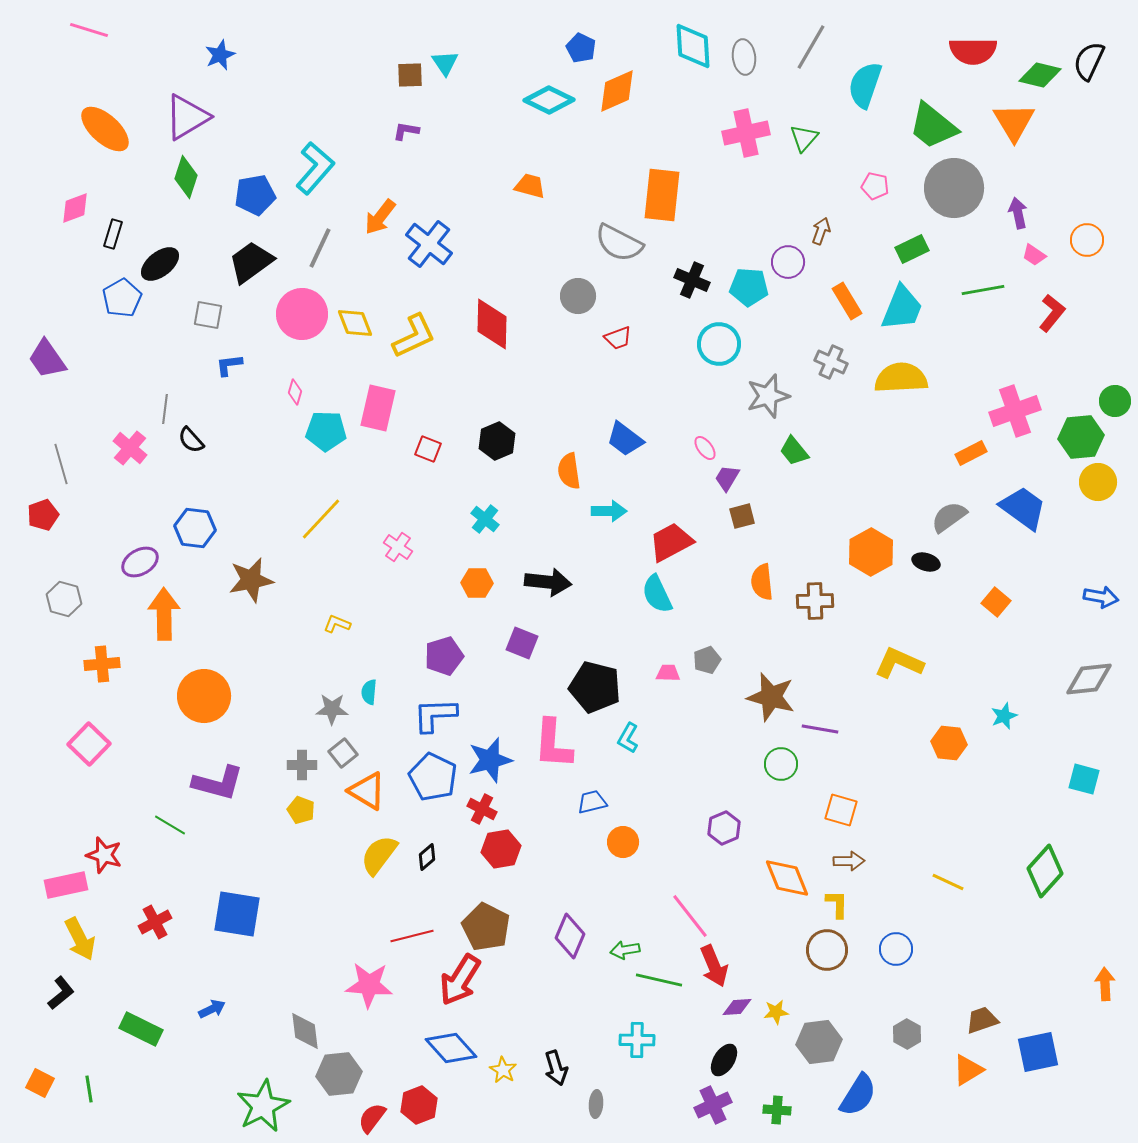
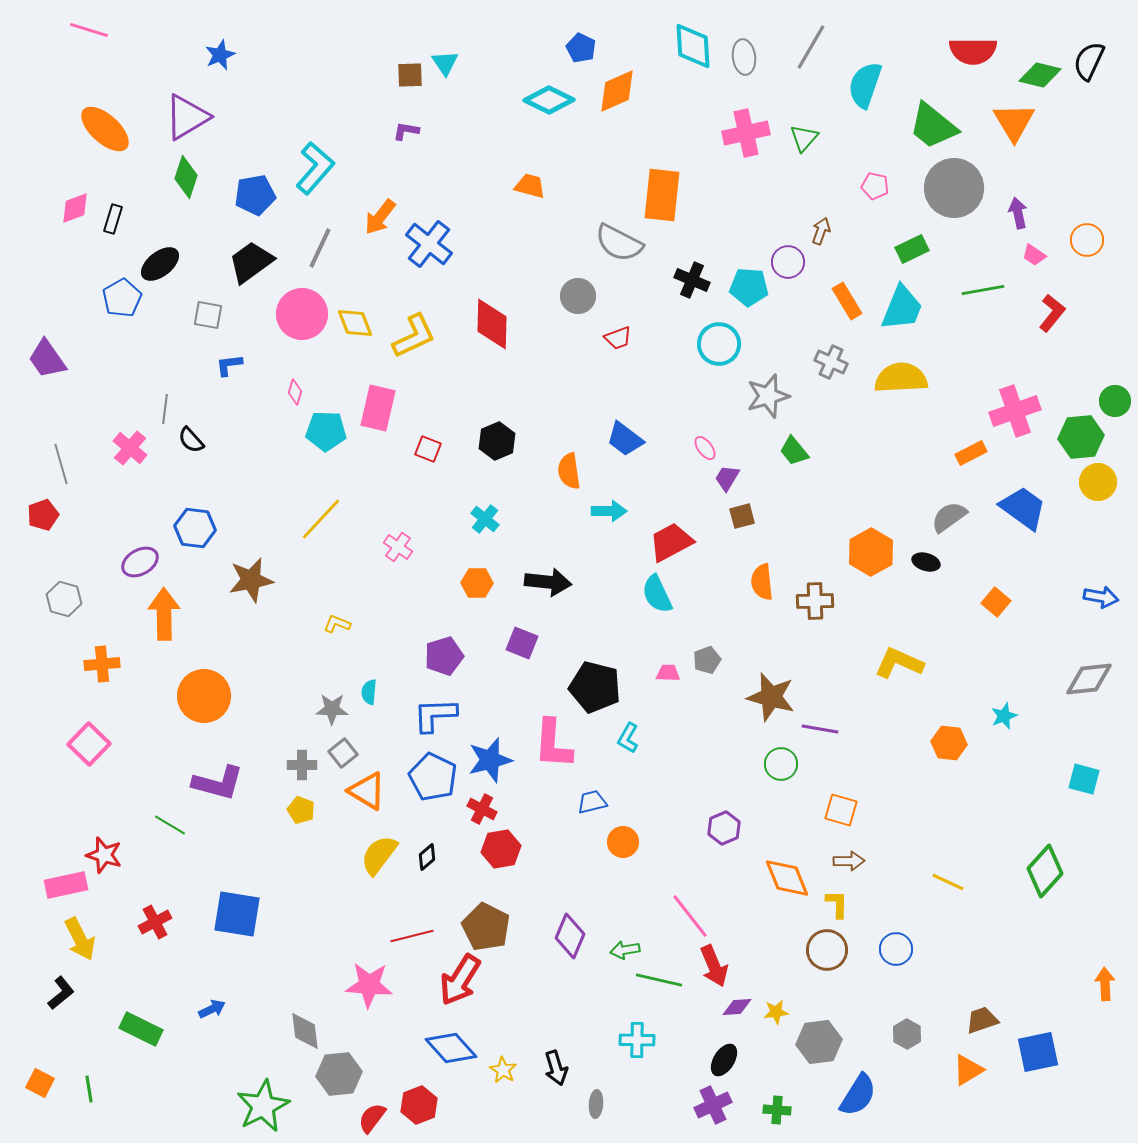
black rectangle at (113, 234): moved 15 px up
